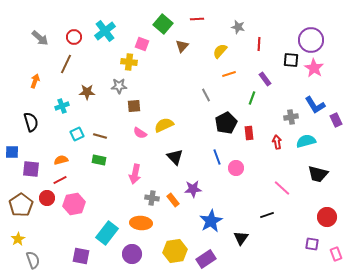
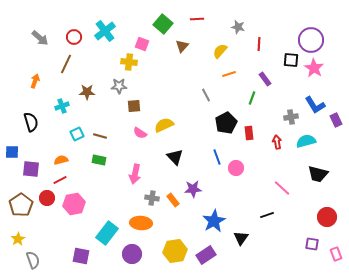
blue star at (211, 221): moved 3 px right
purple rectangle at (206, 259): moved 4 px up
